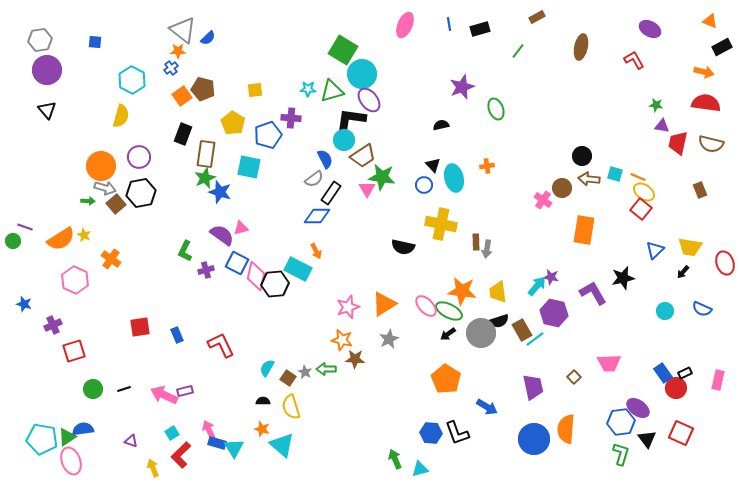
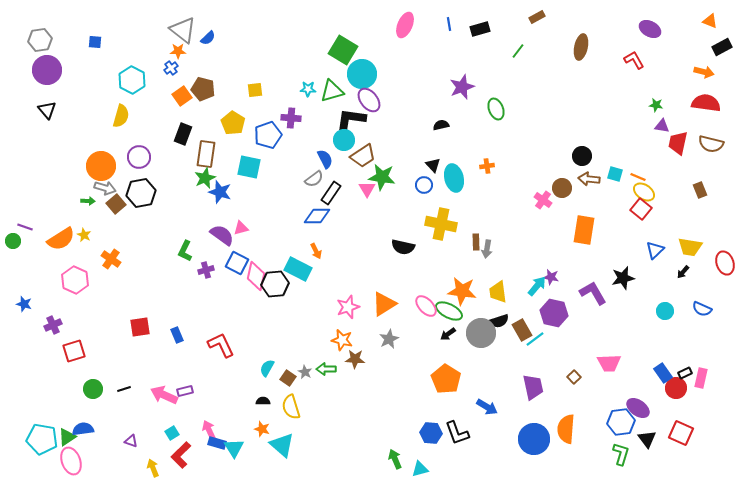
pink rectangle at (718, 380): moved 17 px left, 2 px up
